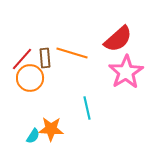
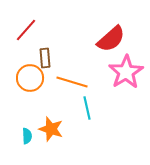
red semicircle: moved 7 px left
orange line: moved 29 px down
red line: moved 4 px right, 29 px up
orange star: rotated 15 degrees clockwise
cyan semicircle: moved 6 px left; rotated 35 degrees counterclockwise
